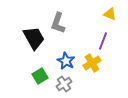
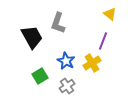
yellow triangle: rotated 16 degrees clockwise
black trapezoid: moved 2 px left, 1 px up
gray cross: moved 3 px right, 2 px down
